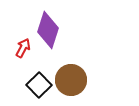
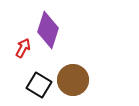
brown circle: moved 2 px right
black square: rotated 15 degrees counterclockwise
